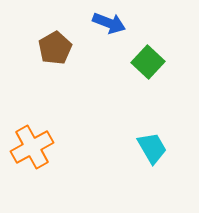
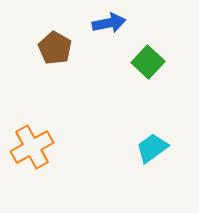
blue arrow: rotated 32 degrees counterclockwise
brown pentagon: rotated 12 degrees counterclockwise
cyan trapezoid: rotated 96 degrees counterclockwise
